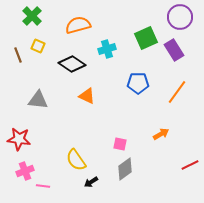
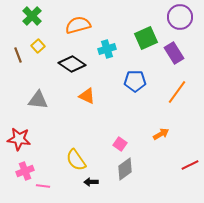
yellow square: rotated 24 degrees clockwise
purple rectangle: moved 3 px down
blue pentagon: moved 3 px left, 2 px up
pink square: rotated 24 degrees clockwise
black arrow: rotated 32 degrees clockwise
